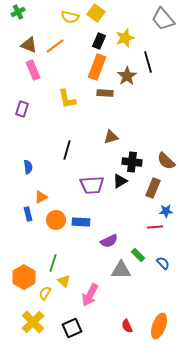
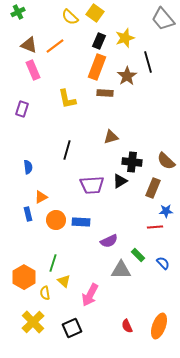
yellow square at (96, 13): moved 1 px left
yellow semicircle at (70, 17): rotated 30 degrees clockwise
yellow semicircle at (45, 293): rotated 40 degrees counterclockwise
